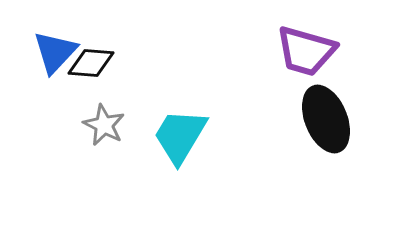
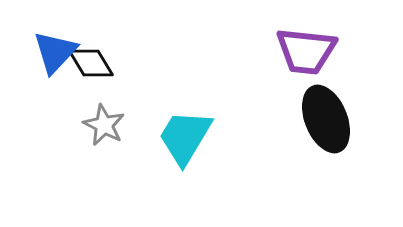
purple trapezoid: rotated 10 degrees counterclockwise
black diamond: rotated 54 degrees clockwise
cyan trapezoid: moved 5 px right, 1 px down
